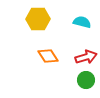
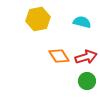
yellow hexagon: rotated 10 degrees counterclockwise
orange diamond: moved 11 px right
green circle: moved 1 px right, 1 px down
